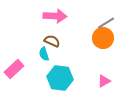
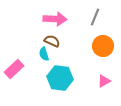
pink arrow: moved 3 px down
gray line: moved 11 px left, 6 px up; rotated 36 degrees counterclockwise
orange circle: moved 8 px down
